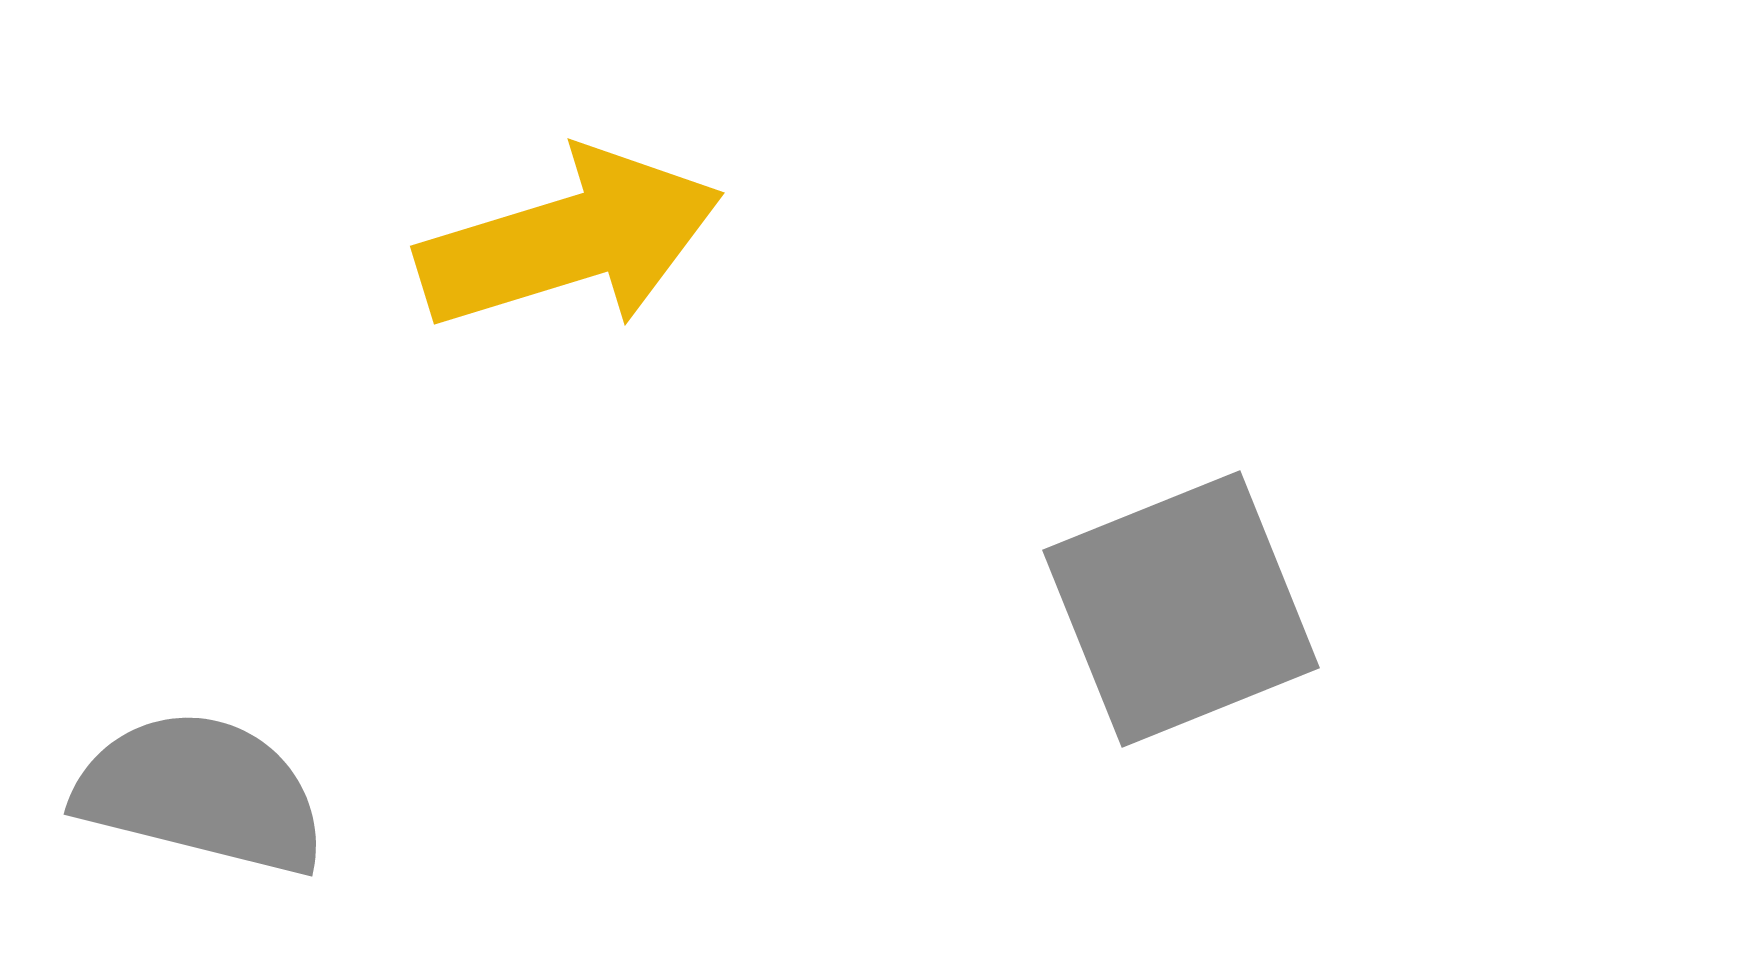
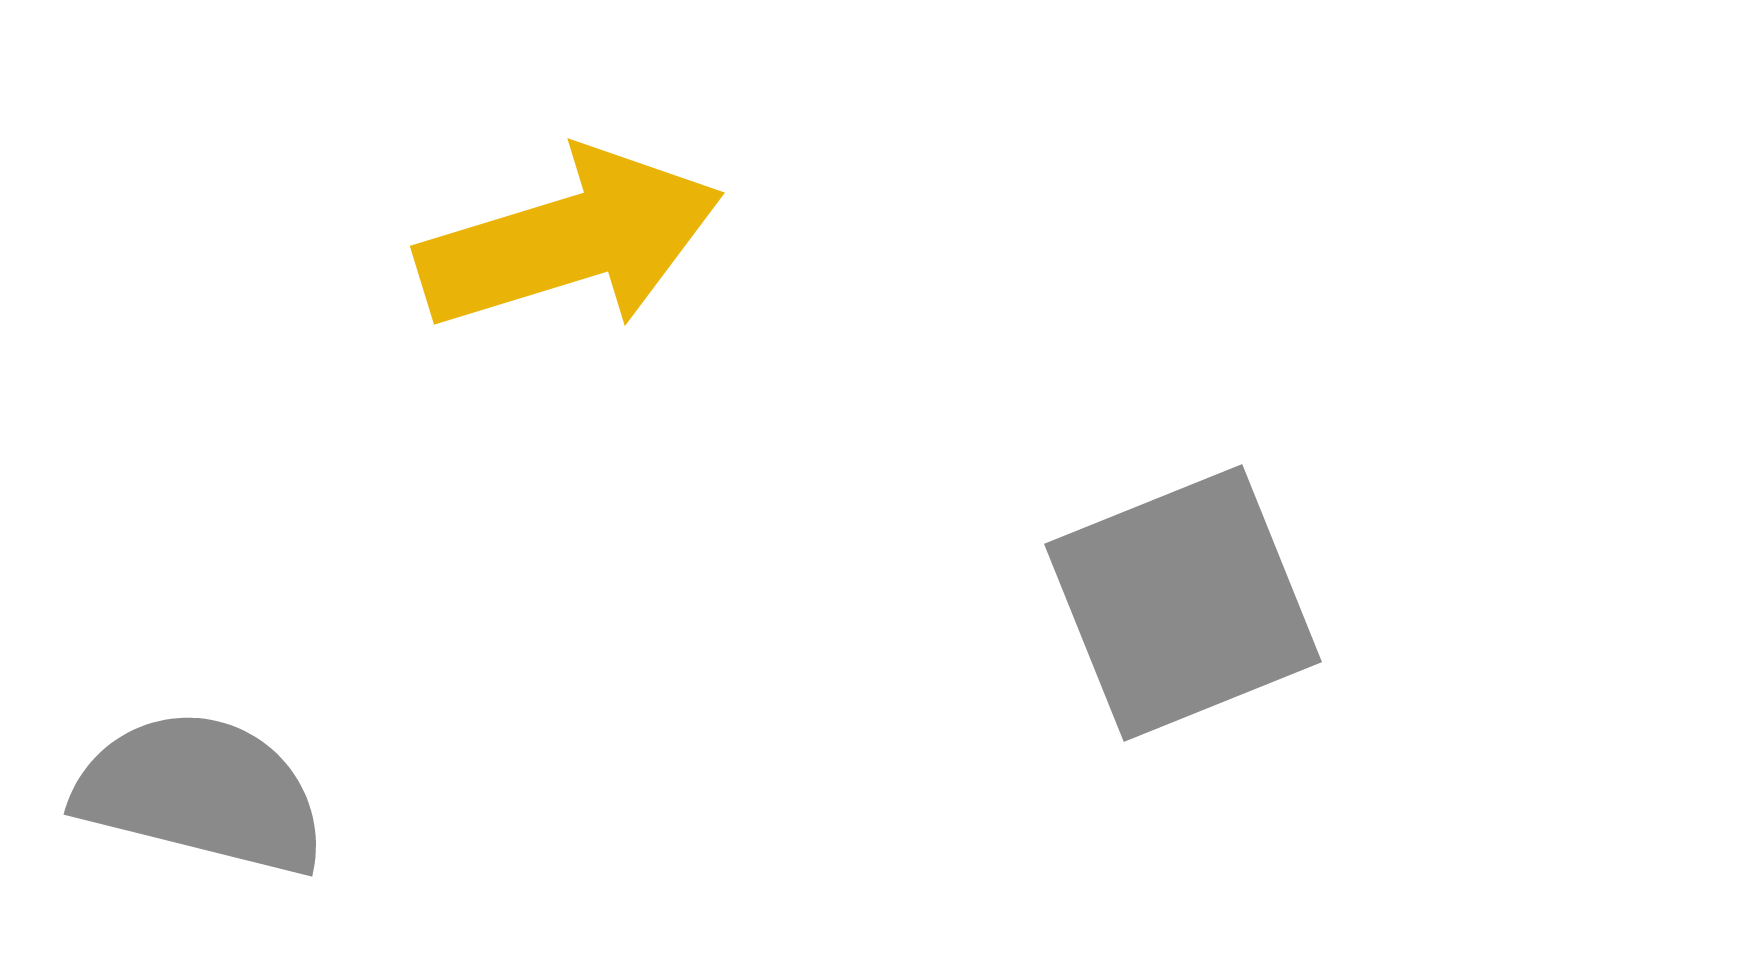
gray square: moved 2 px right, 6 px up
